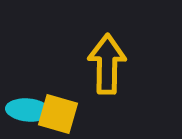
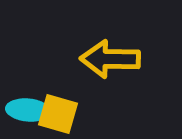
yellow arrow: moved 3 px right, 5 px up; rotated 90 degrees counterclockwise
